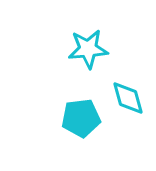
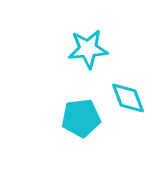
cyan diamond: rotated 6 degrees counterclockwise
